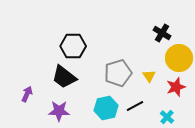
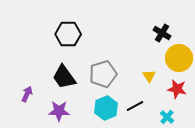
black hexagon: moved 5 px left, 12 px up
gray pentagon: moved 15 px left, 1 px down
black trapezoid: rotated 16 degrees clockwise
red star: moved 1 px right, 2 px down; rotated 30 degrees clockwise
cyan hexagon: rotated 10 degrees counterclockwise
